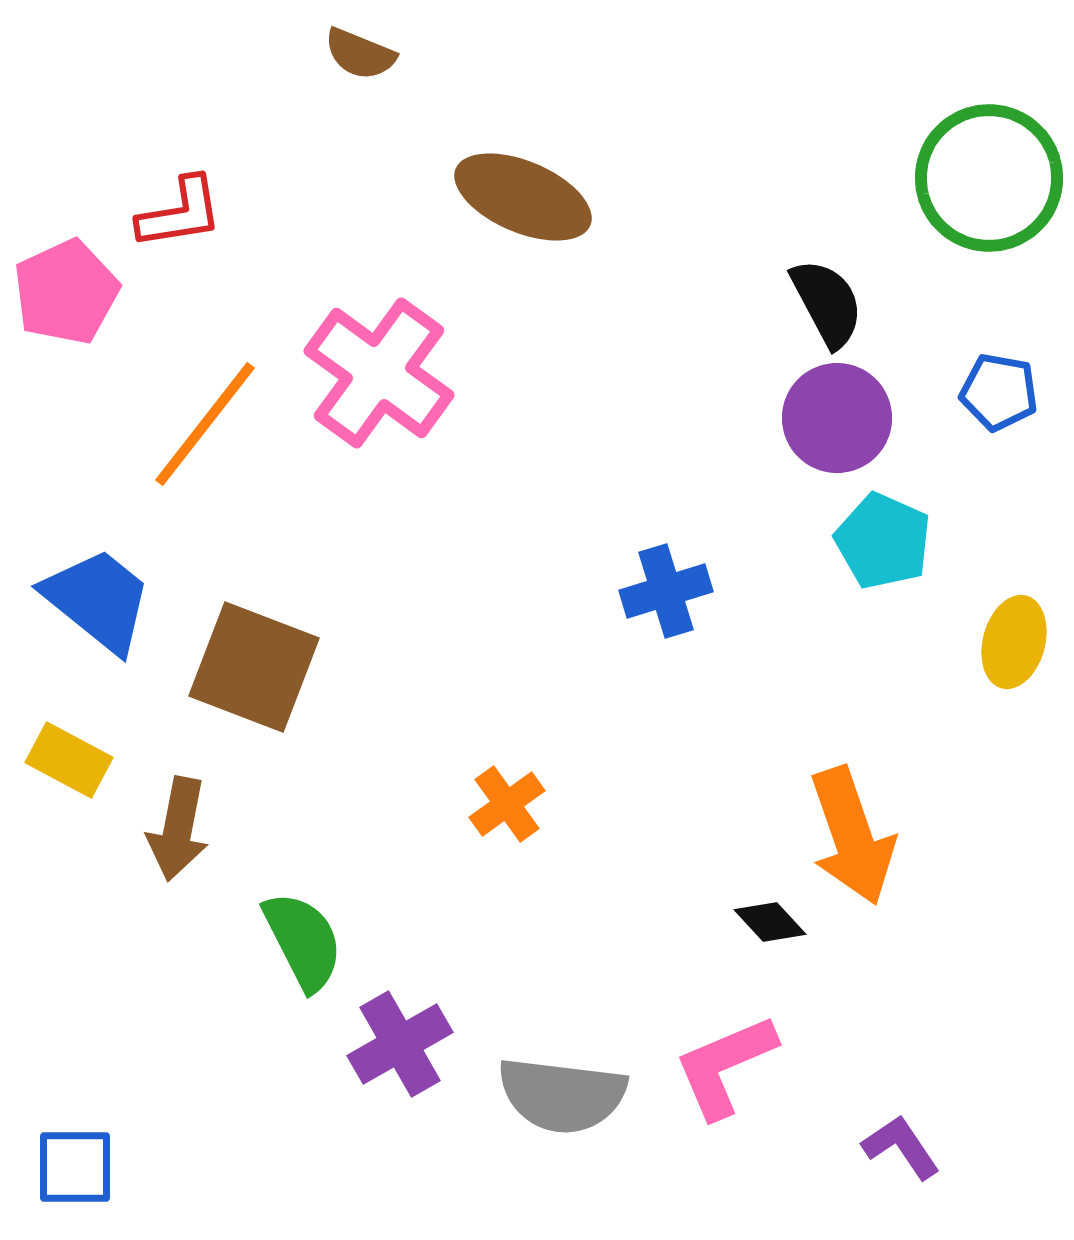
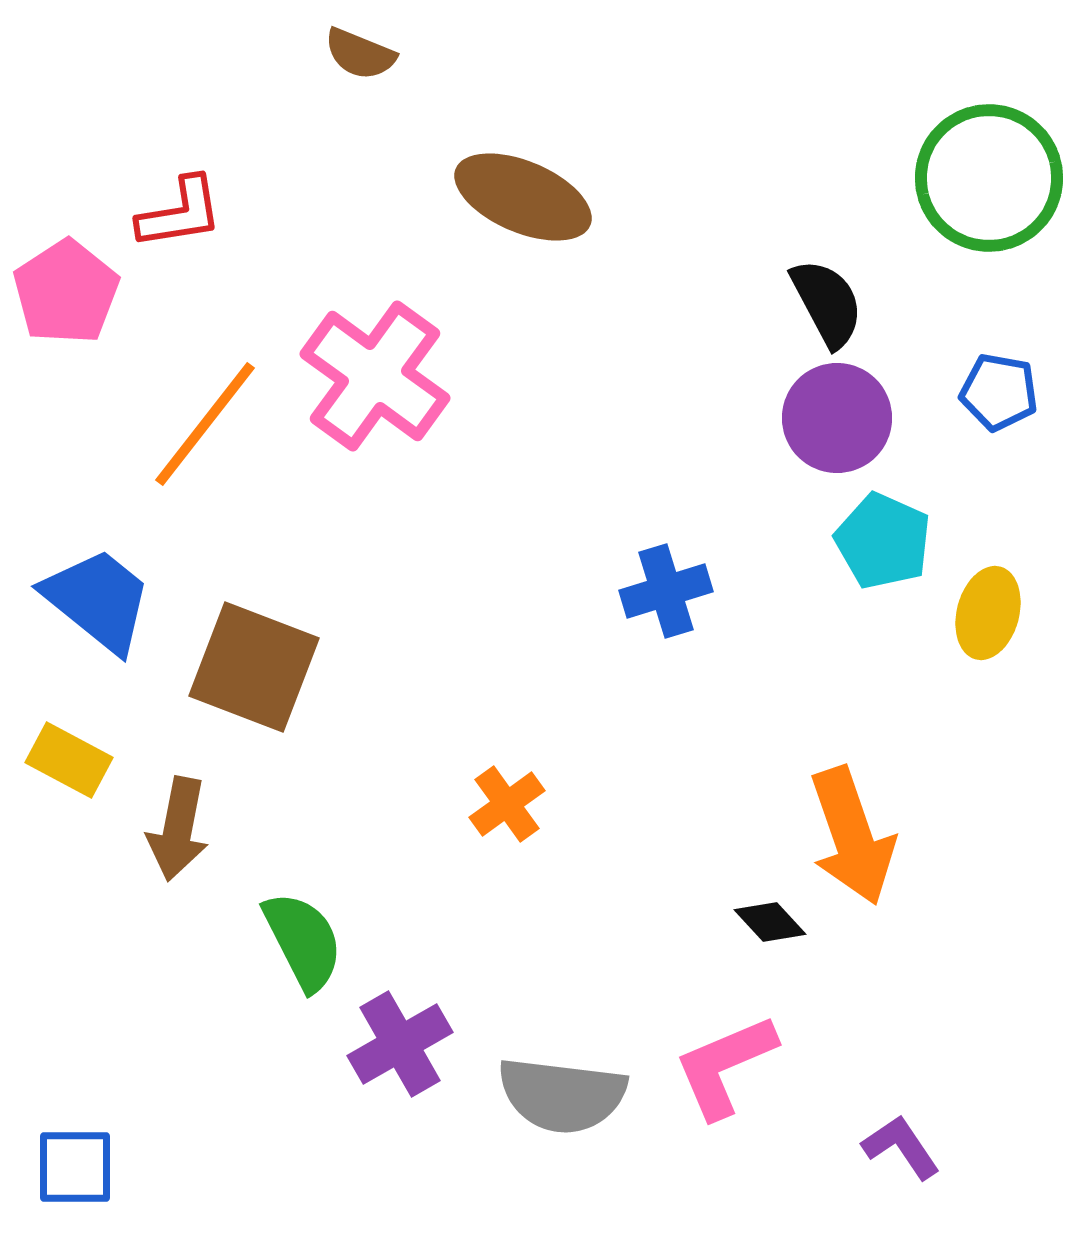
pink pentagon: rotated 8 degrees counterclockwise
pink cross: moved 4 px left, 3 px down
yellow ellipse: moved 26 px left, 29 px up
